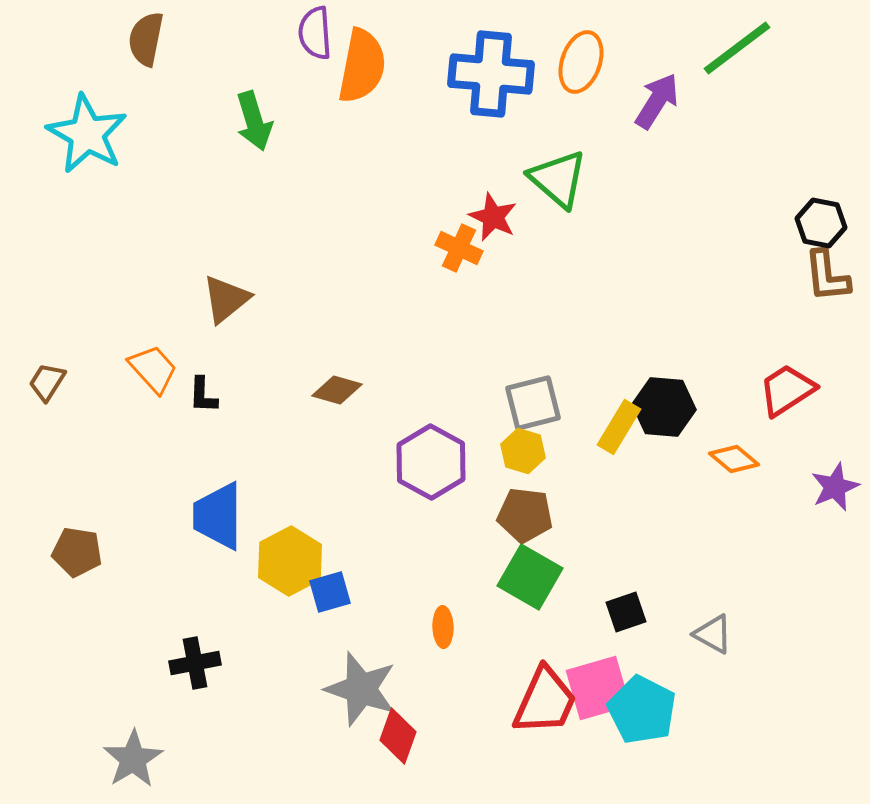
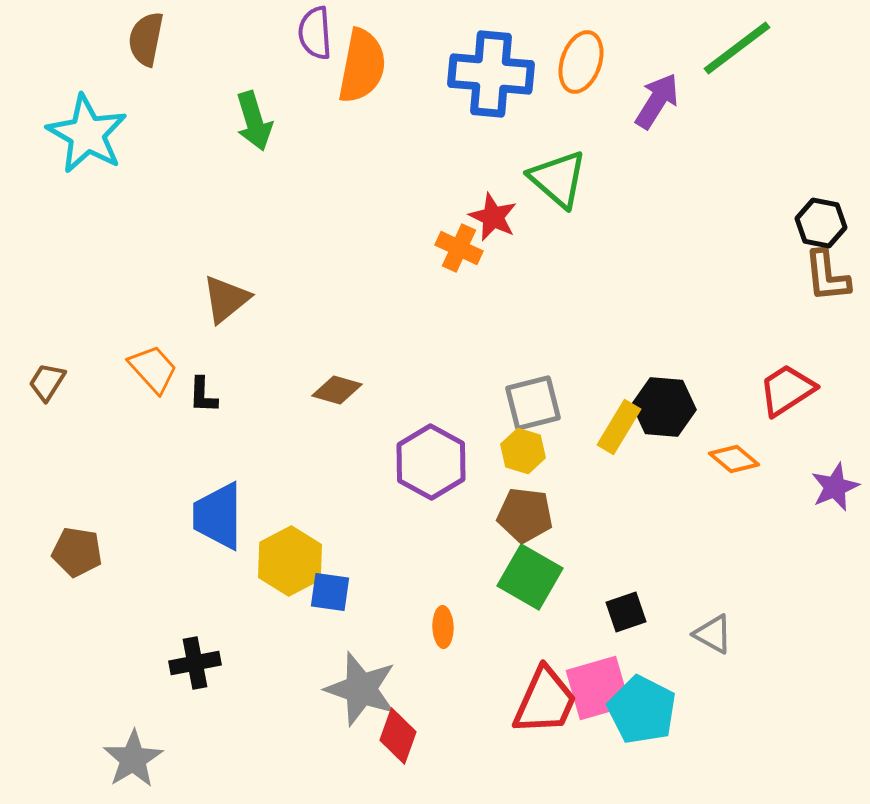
blue square at (330, 592): rotated 24 degrees clockwise
